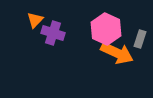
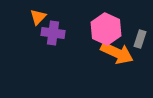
orange triangle: moved 3 px right, 3 px up
purple cross: rotated 10 degrees counterclockwise
